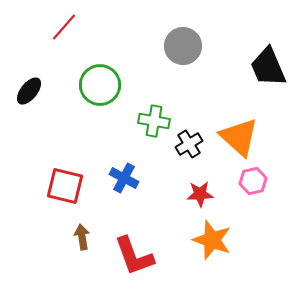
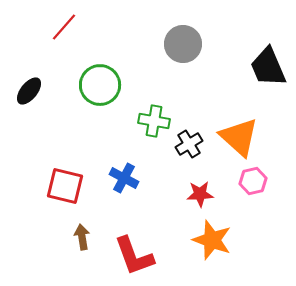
gray circle: moved 2 px up
